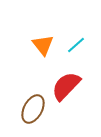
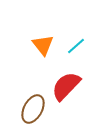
cyan line: moved 1 px down
